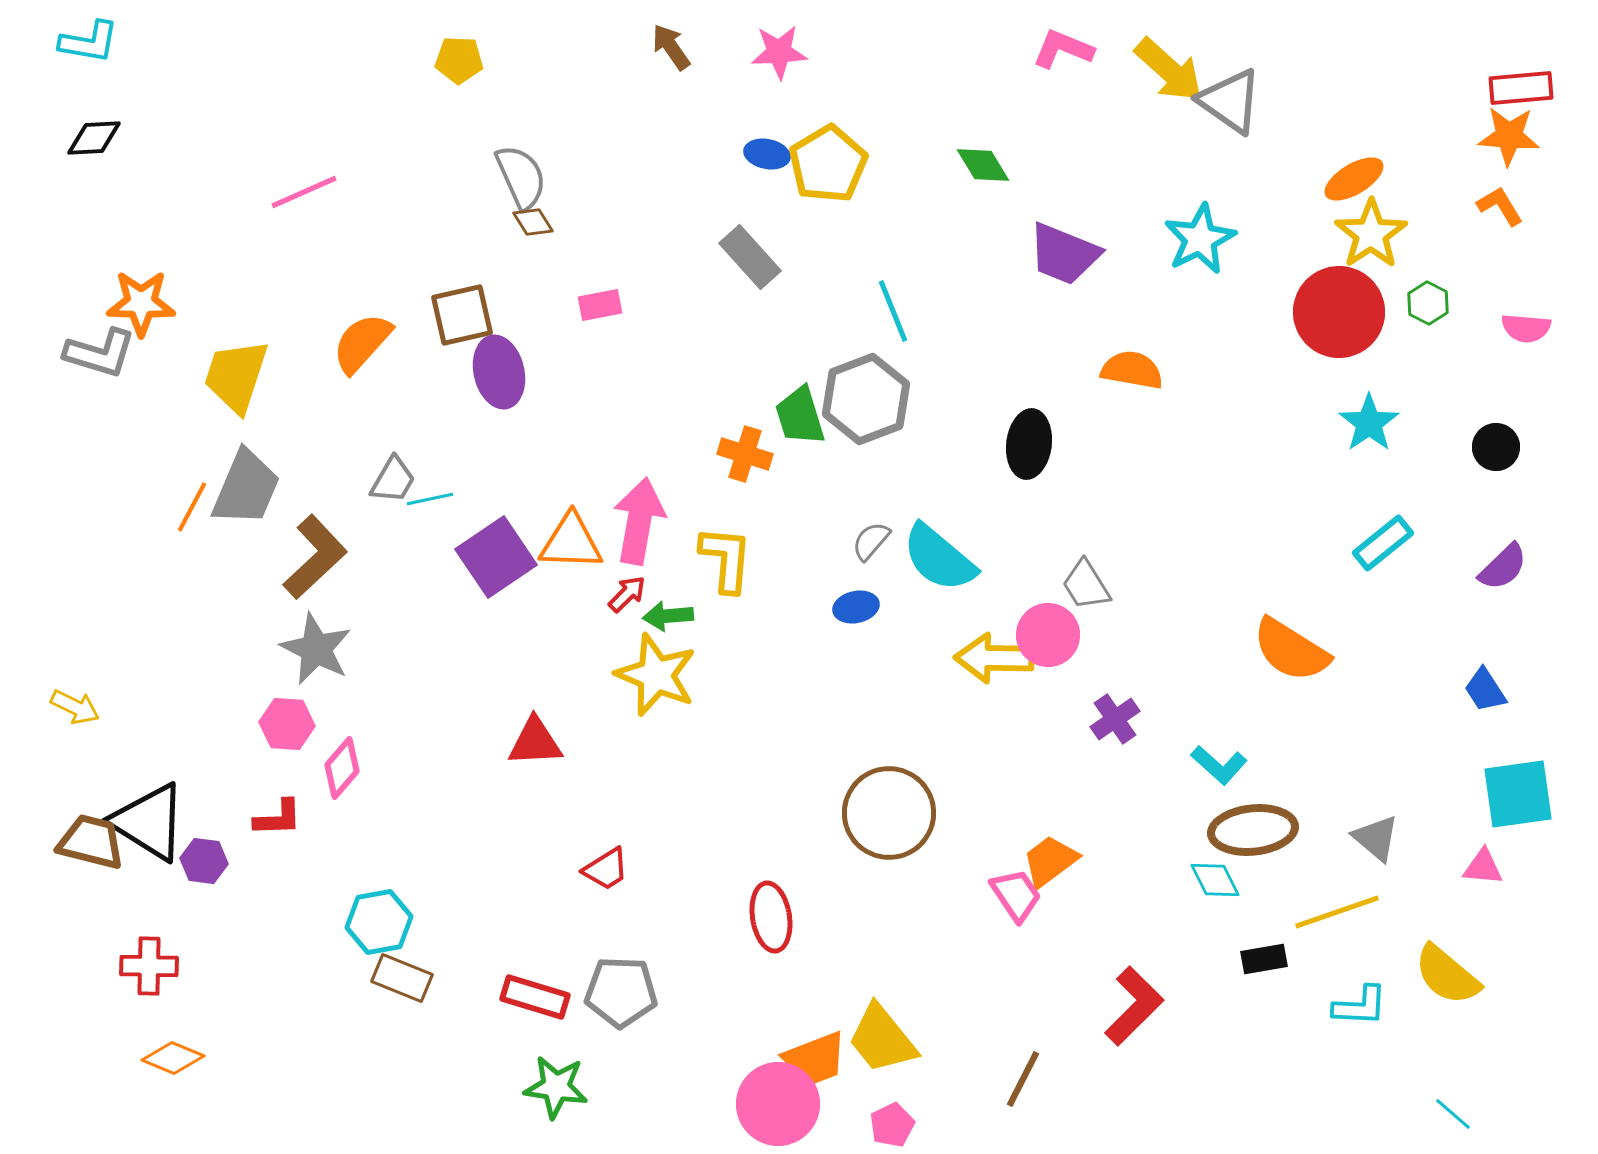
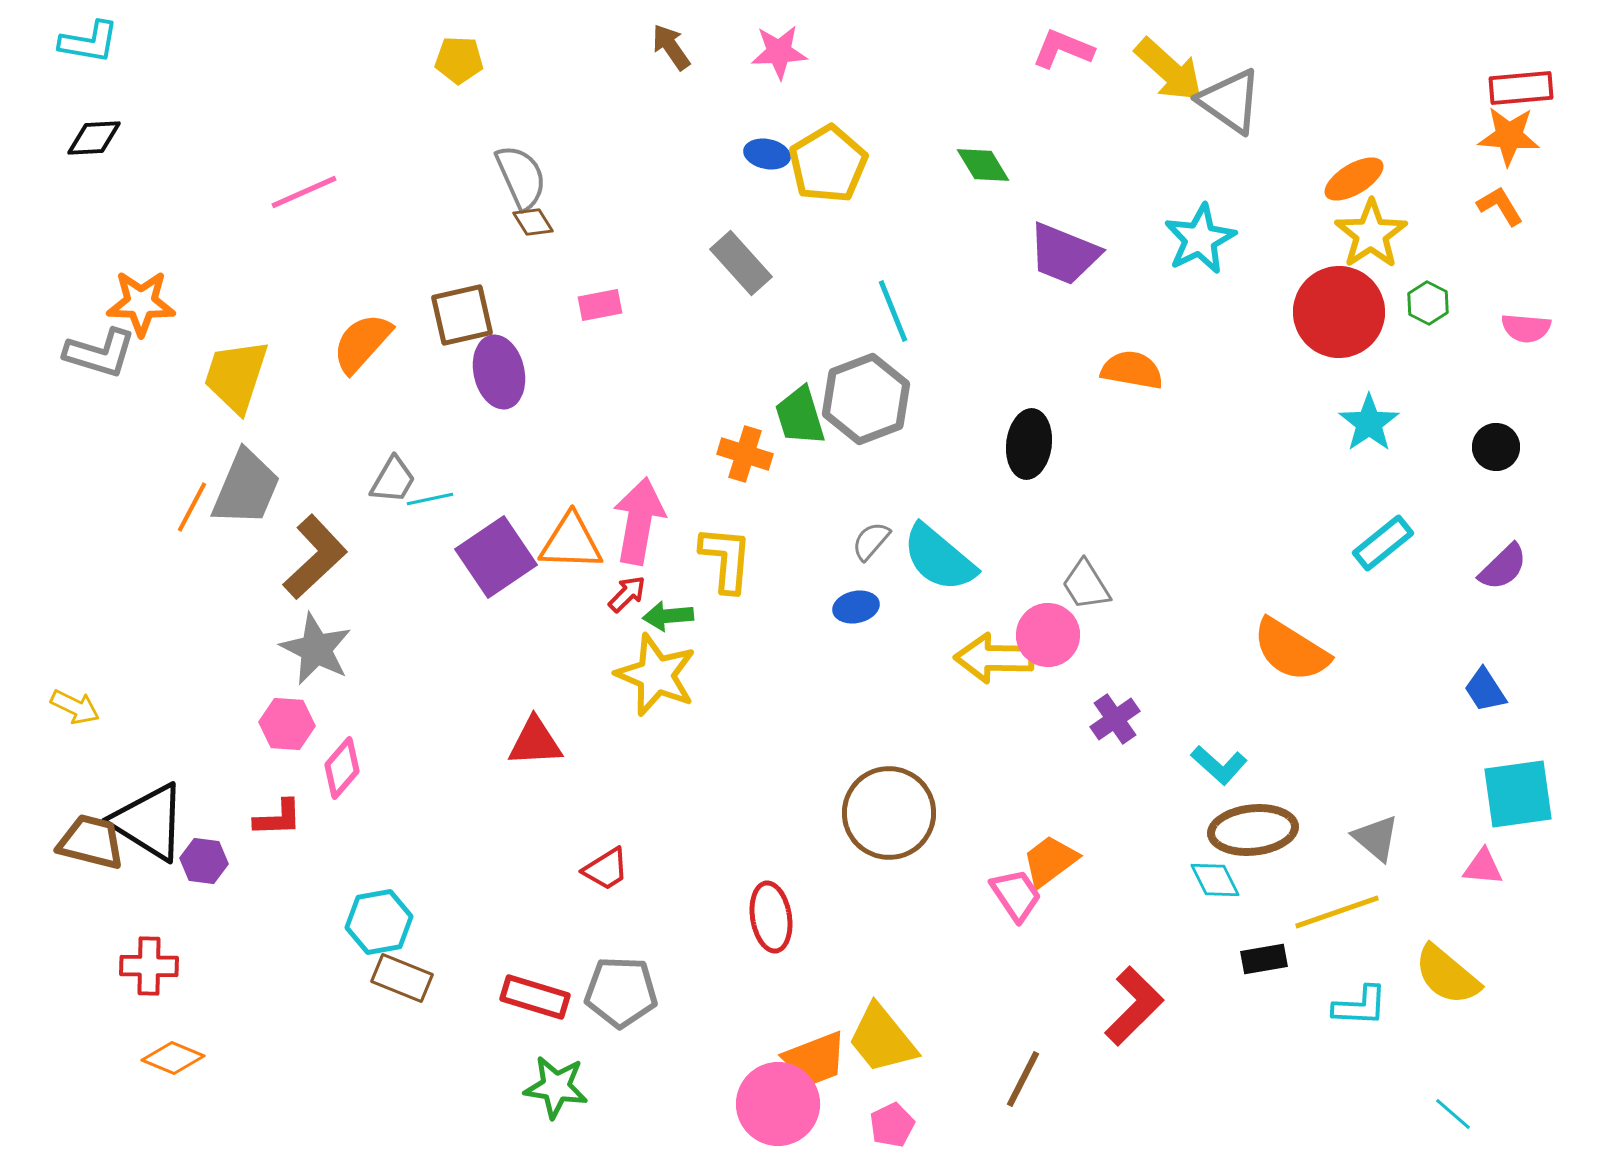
gray rectangle at (750, 257): moved 9 px left, 6 px down
